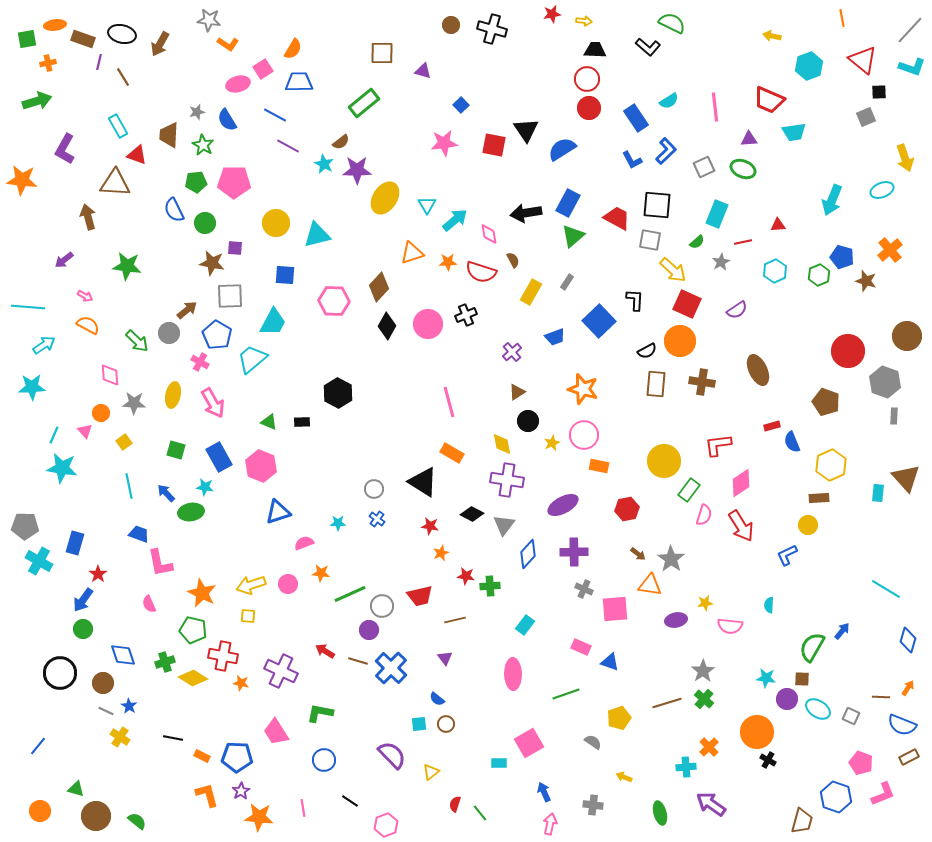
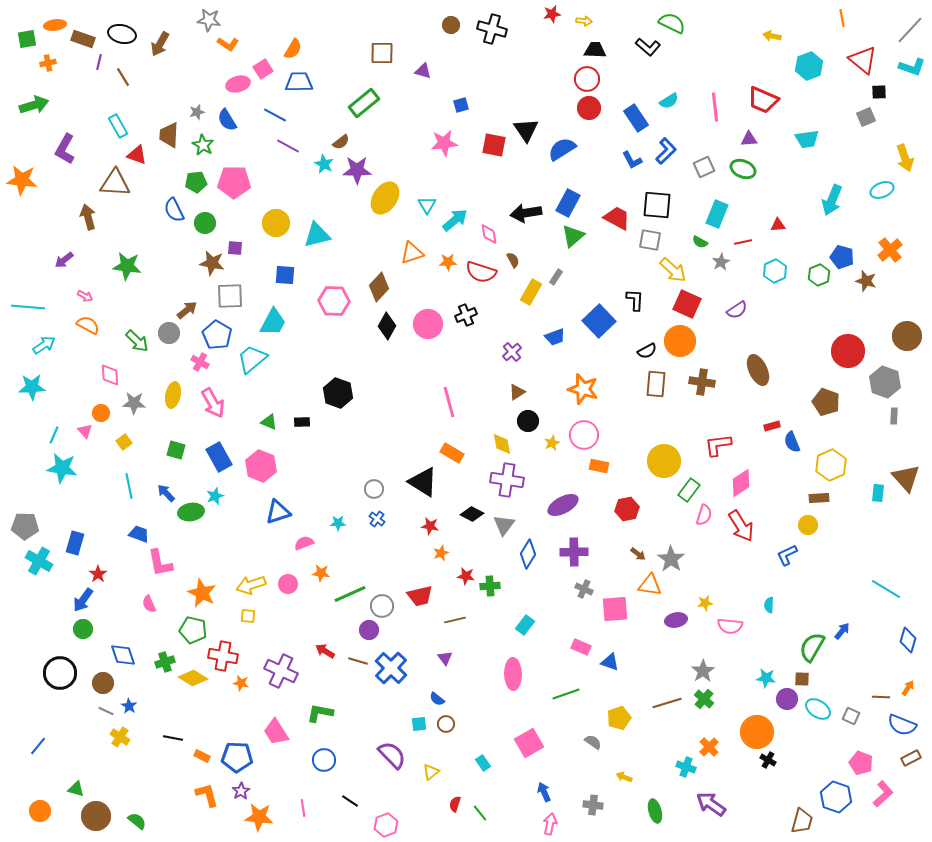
red trapezoid at (769, 100): moved 6 px left
green arrow at (37, 101): moved 3 px left, 4 px down
blue square at (461, 105): rotated 28 degrees clockwise
cyan trapezoid at (794, 132): moved 13 px right, 7 px down
green semicircle at (697, 242): moved 3 px right; rotated 70 degrees clockwise
gray rectangle at (567, 282): moved 11 px left, 5 px up
black hexagon at (338, 393): rotated 8 degrees counterclockwise
cyan star at (205, 487): moved 10 px right, 9 px down; rotated 30 degrees counterclockwise
blue diamond at (528, 554): rotated 12 degrees counterclockwise
brown rectangle at (909, 757): moved 2 px right, 1 px down
cyan rectangle at (499, 763): moved 16 px left; rotated 56 degrees clockwise
cyan cross at (686, 767): rotated 24 degrees clockwise
pink L-shape at (883, 794): rotated 20 degrees counterclockwise
green ellipse at (660, 813): moved 5 px left, 2 px up
